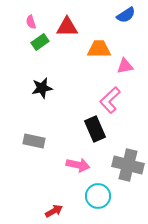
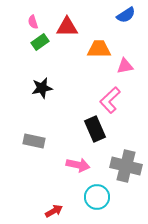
pink semicircle: moved 2 px right
gray cross: moved 2 px left, 1 px down
cyan circle: moved 1 px left, 1 px down
